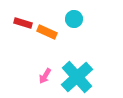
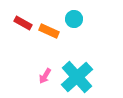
red rectangle: rotated 12 degrees clockwise
orange rectangle: moved 2 px right, 1 px up
